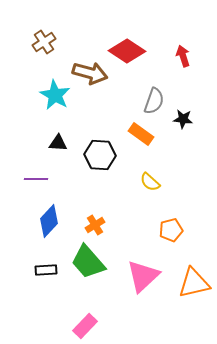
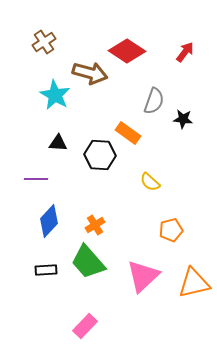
red arrow: moved 2 px right, 4 px up; rotated 55 degrees clockwise
orange rectangle: moved 13 px left, 1 px up
